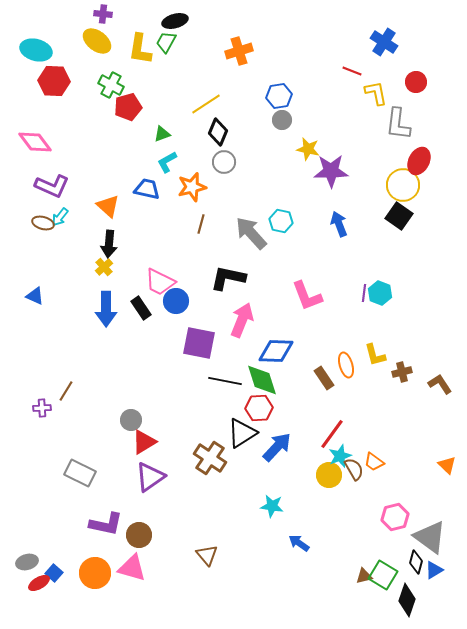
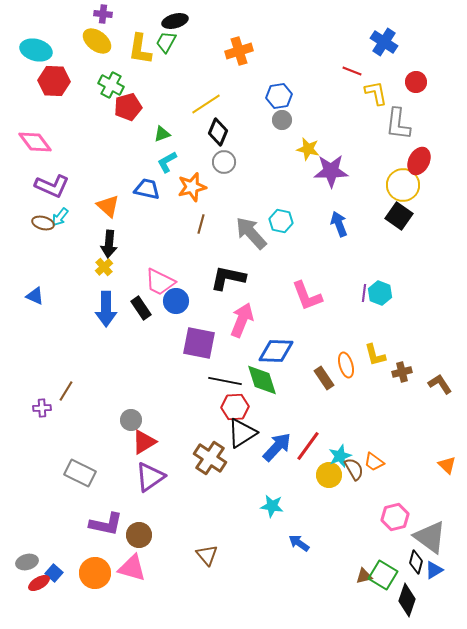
red hexagon at (259, 408): moved 24 px left, 1 px up
red line at (332, 434): moved 24 px left, 12 px down
